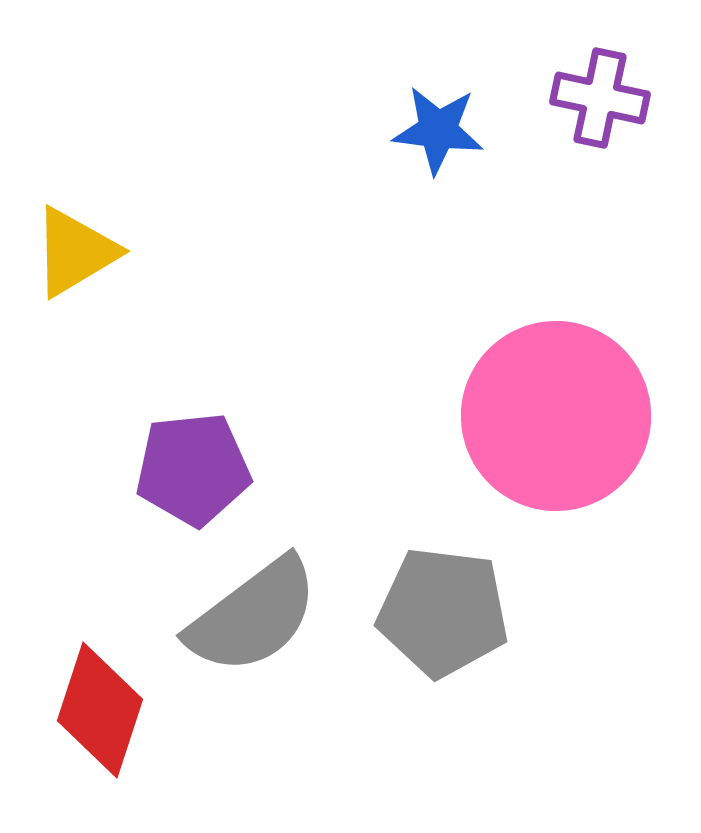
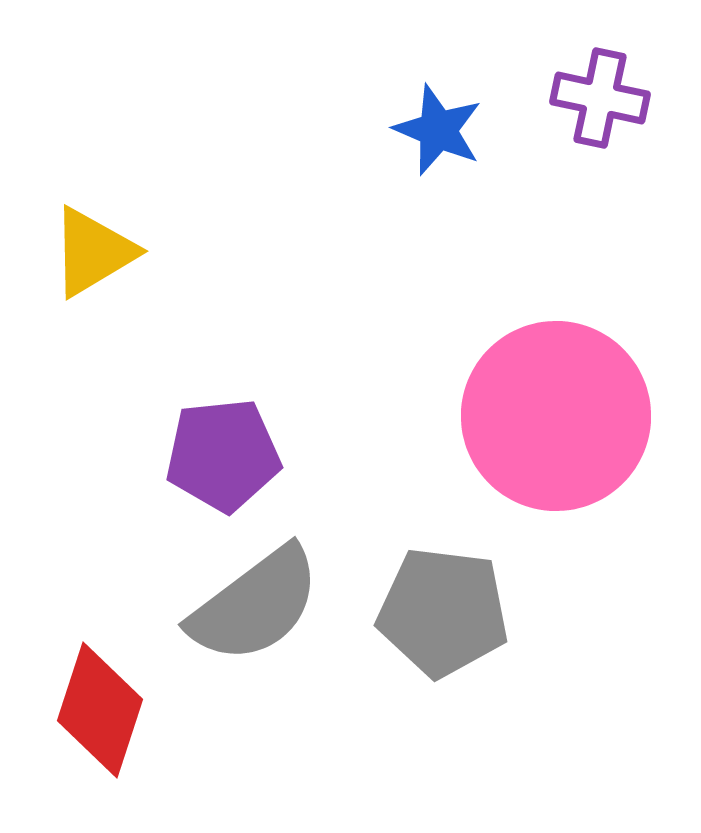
blue star: rotated 16 degrees clockwise
yellow triangle: moved 18 px right
purple pentagon: moved 30 px right, 14 px up
gray semicircle: moved 2 px right, 11 px up
